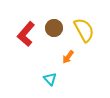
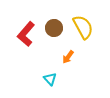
yellow semicircle: moved 1 px left, 3 px up
